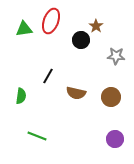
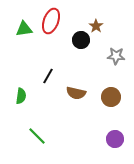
green line: rotated 24 degrees clockwise
